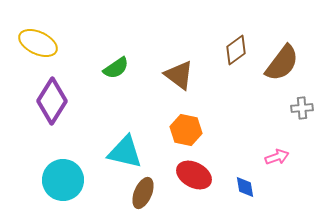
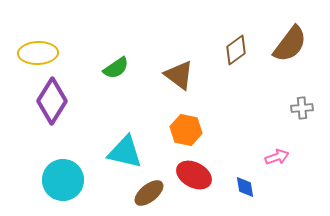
yellow ellipse: moved 10 px down; rotated 27 degrees counterclockwise
brown semicircle: moved 8 px right, 19 px up
brown ellipse: moved 6 px right; rotated 28 degrees clockwise
